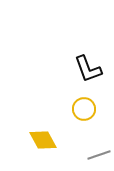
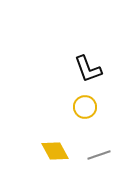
yellow circle: moved 1 px right, 2 px up
yellow diamond: moved 12 px right, 11 px down
